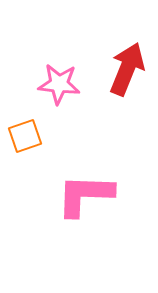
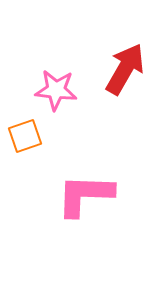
red arrow: moved 2 px left; rotated 8 degrees clockwise
pink star: moved 3 px left, 6 px down
